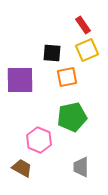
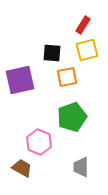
red rectangle: rotated 66 degrees clockwise
yellow square: rotated 10 degrees clockwise
purple square: rotated 12 degrees counterclockwise
green pentagon: rotated 8 degrees counterclockwise
pink hexagon: moved 2 px down
